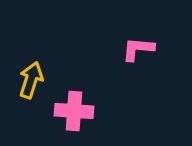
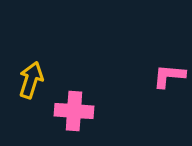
pink L-shape: moved 31 px right, 27 px down
